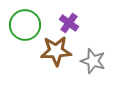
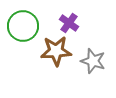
green circle: moved 2 px left, 1 px down
